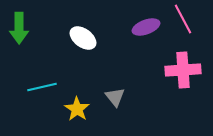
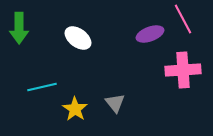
purple ellipse: moved 4 px right, 7 px down
white ellipse: moved 5 px left
gray triangle: moved 6 px down
yellow star: moved 2 px left
